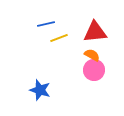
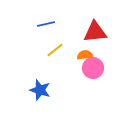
yellow line: moved 4 px left, 12 px down; rotated 18 degrees counterclockwise
orange semicircle: moved 7 px left; rotated 35 degrees counterclockwise
pink circle: moved 1 px left, 2 px up
